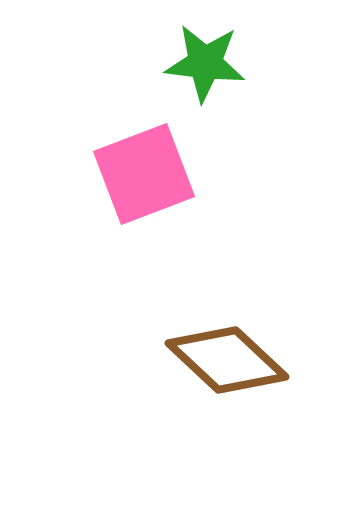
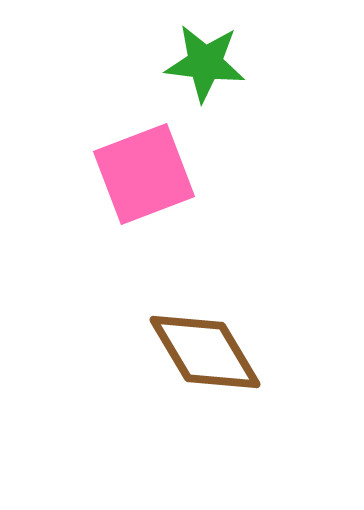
brown diamond: moved 22 px left, 8 px up; rotated 16 degrees clockwise
